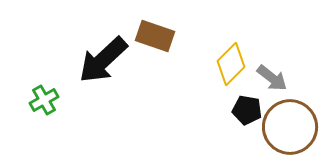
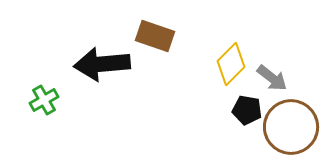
black arrow: moved 1 px left, 4 px down; rotated 38 degrees clockwise
brown circle: moved 1 px right
